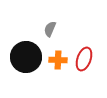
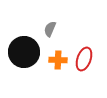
black circle: moved 2 px left, 5 px up
